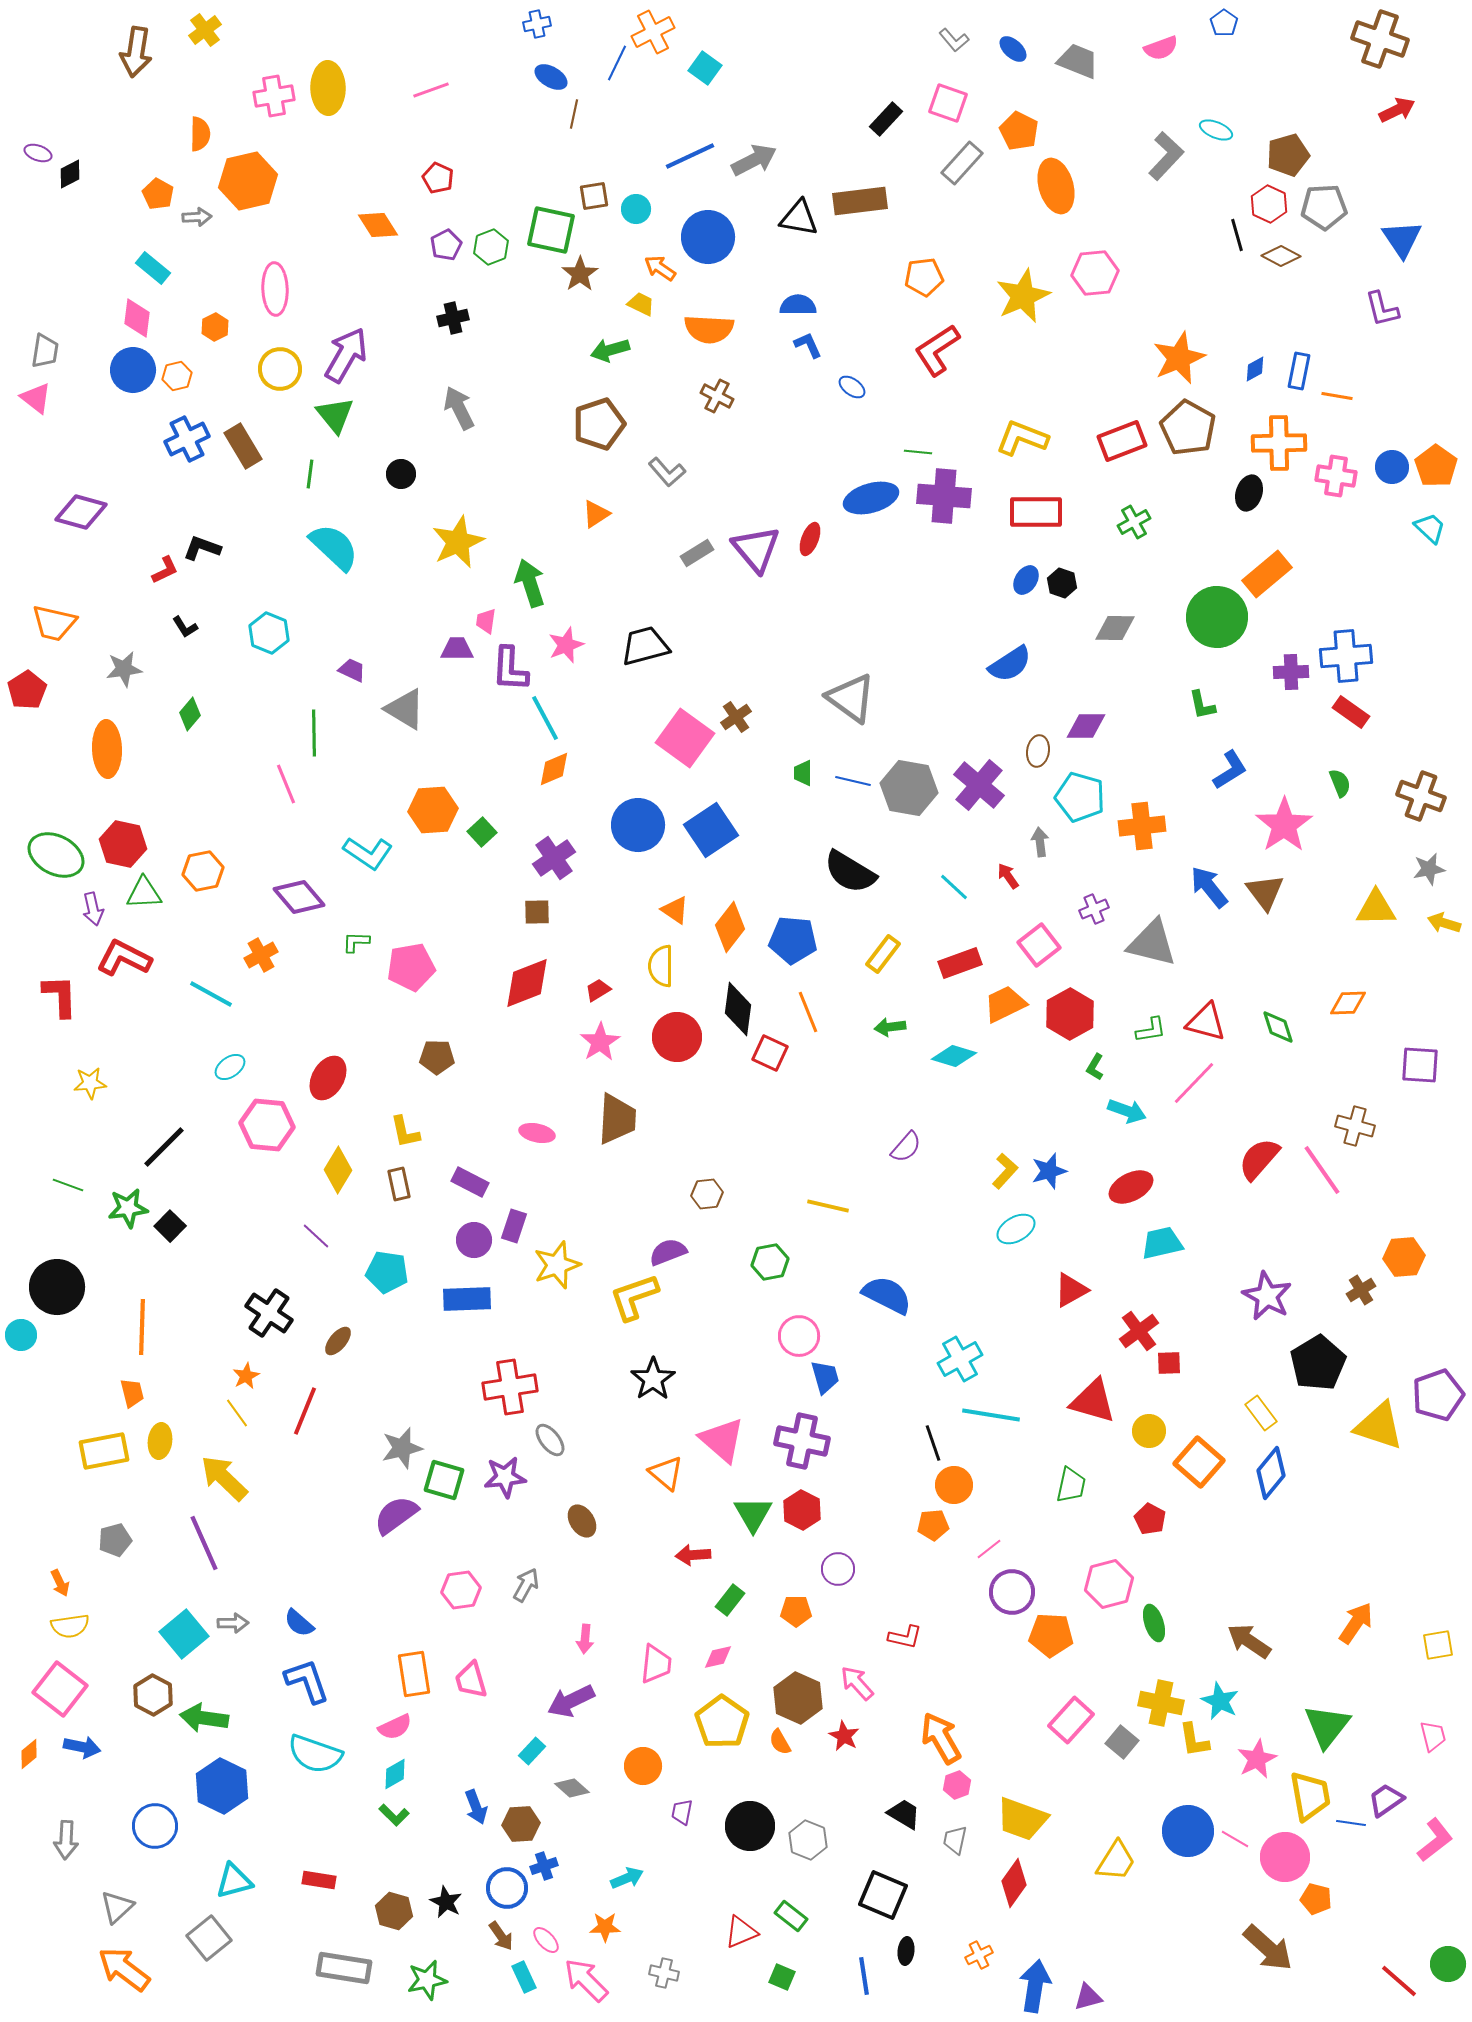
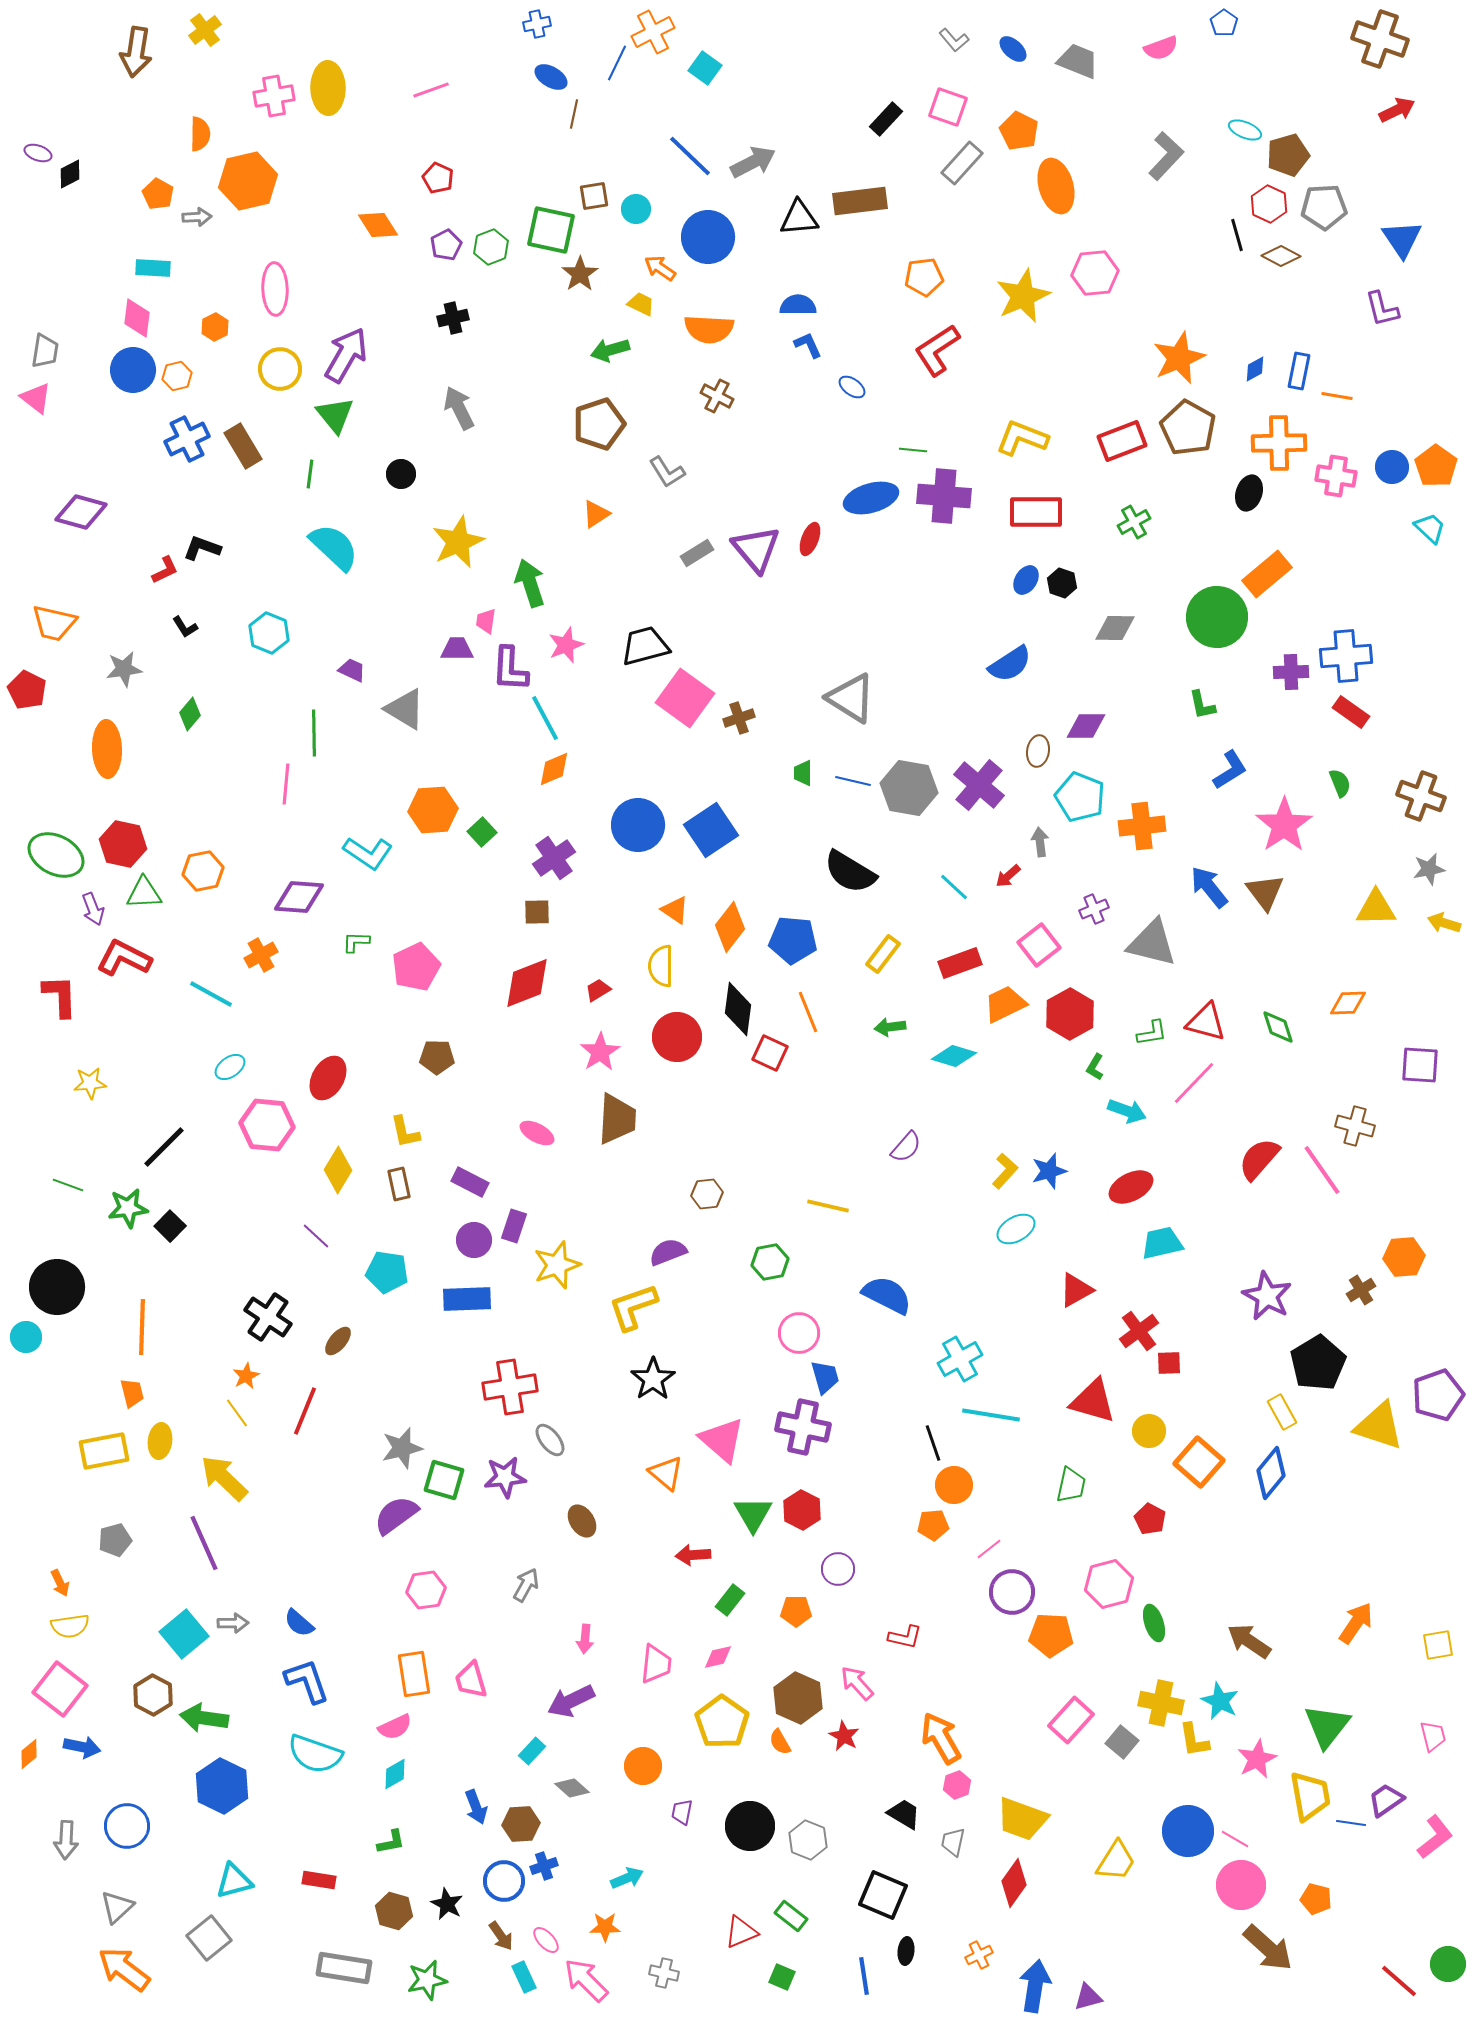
pink square at (948, 103): moved 4 px down
cyan ellipse at (1216, 130): moved 29 px right
blue line at (690, 156): rotated 69 degrees clockwise
gray arrow at (754, 160): moved 1 px left, 2 px down
black triangle at (799, 218): rotated 15 degrees counterclockwise
cyan rectangle at (153, 268): rotated 36 degrees counterclockwise
green line at (918, 452): moved 5 px left, 2 px up
gray L-shape at (667, 472): rotated 9 degrees clockwise
red pentagon at (27, 690): rotated 12 degrees counterclockwise
gray triangle at (851, 698): rotated 4 degrees counterclockwise
brown cross at (736, 717): moved 3 px right, 1 px down; rotated 16 degrees clockwise
pink square at (685, 738): moved 40 px up
pink line at (286, 784): rotated 27 degrees clockwise
cyan pentagon at (1080, 797): rotated 6 degrees clockwise
red arrow at (1008, 876): rotated 96 degrees counterclockwise
purple diamond at (299, 897): rotated 45 degrees counterclockwise
purple arrow at (93, 909): rotated 8 degrees counterclockwise
pink pentagon at (411, 967): moved 5 px right; rotated 15 degrees counterclockwise
green L-shape at (1151, 1030): moved 1 px right, 3 px down
pink star at (600, 1042): moved 10 px down
pink ellipse at (537, 1133): rotated 16 degrees clockwise
red triangle at (1071, 1290): moved 5 px right
yellow L-shape at (634, 1297): moved 1 px left, 10 px down
black cross at (269, 1313): moved 1 px left, 4 px down
cyan circle at (21, 1335): moved 5 px right, 2 px down
pink circle at (799, 1336): moved 3 px up
yellow rectangle at (1261, 1413): moved 21 px right, 1 px up; rotated 8 degrees clockwise
purple cross at (802, 1441): moved 1 px right, 14 px up
pink hexagon at (461, 1590): moved 35 px left
green L-shape at (394, 1815): moved 3 px left, 27 px down; rotated 56 degrees counterclockwise
blue circle at (155, 1826): moved 28 px left
gray trapezoid at (955, 1840): moved 2 px left, 2 px down
pink L-shape at (1435, 1840): moved 3 px up
pink circle at (1285, 1857): moved 44 px left, 28 px down
blue circle at (507, 1888): moved 3 px left, 7 px up
black star at (446, 1902): moved 1 px right, 2 px down
